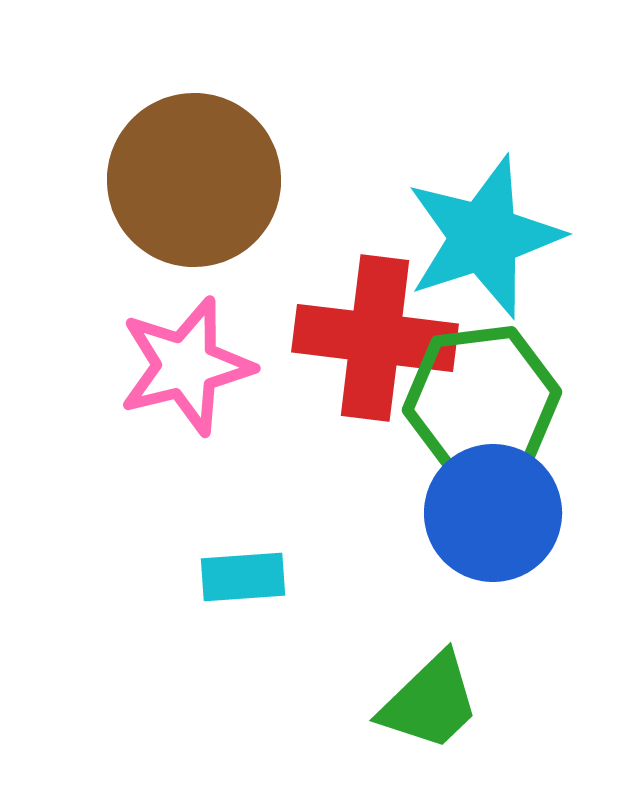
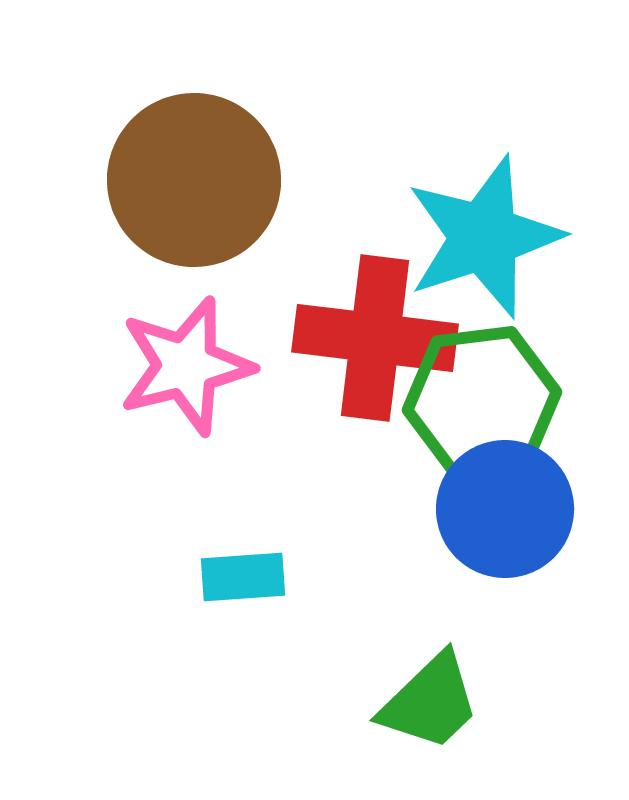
blue circle: moved 12 px right, 4 px up
